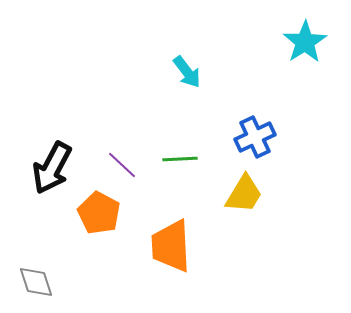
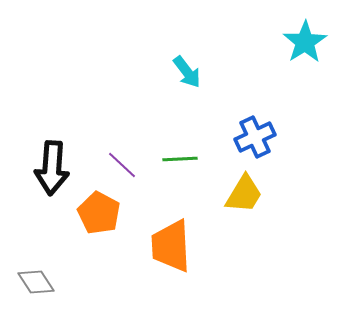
black arrow: rotated 24 degrees counterclockwise
gray diamond: rotated 15 degrees counterclockwise
